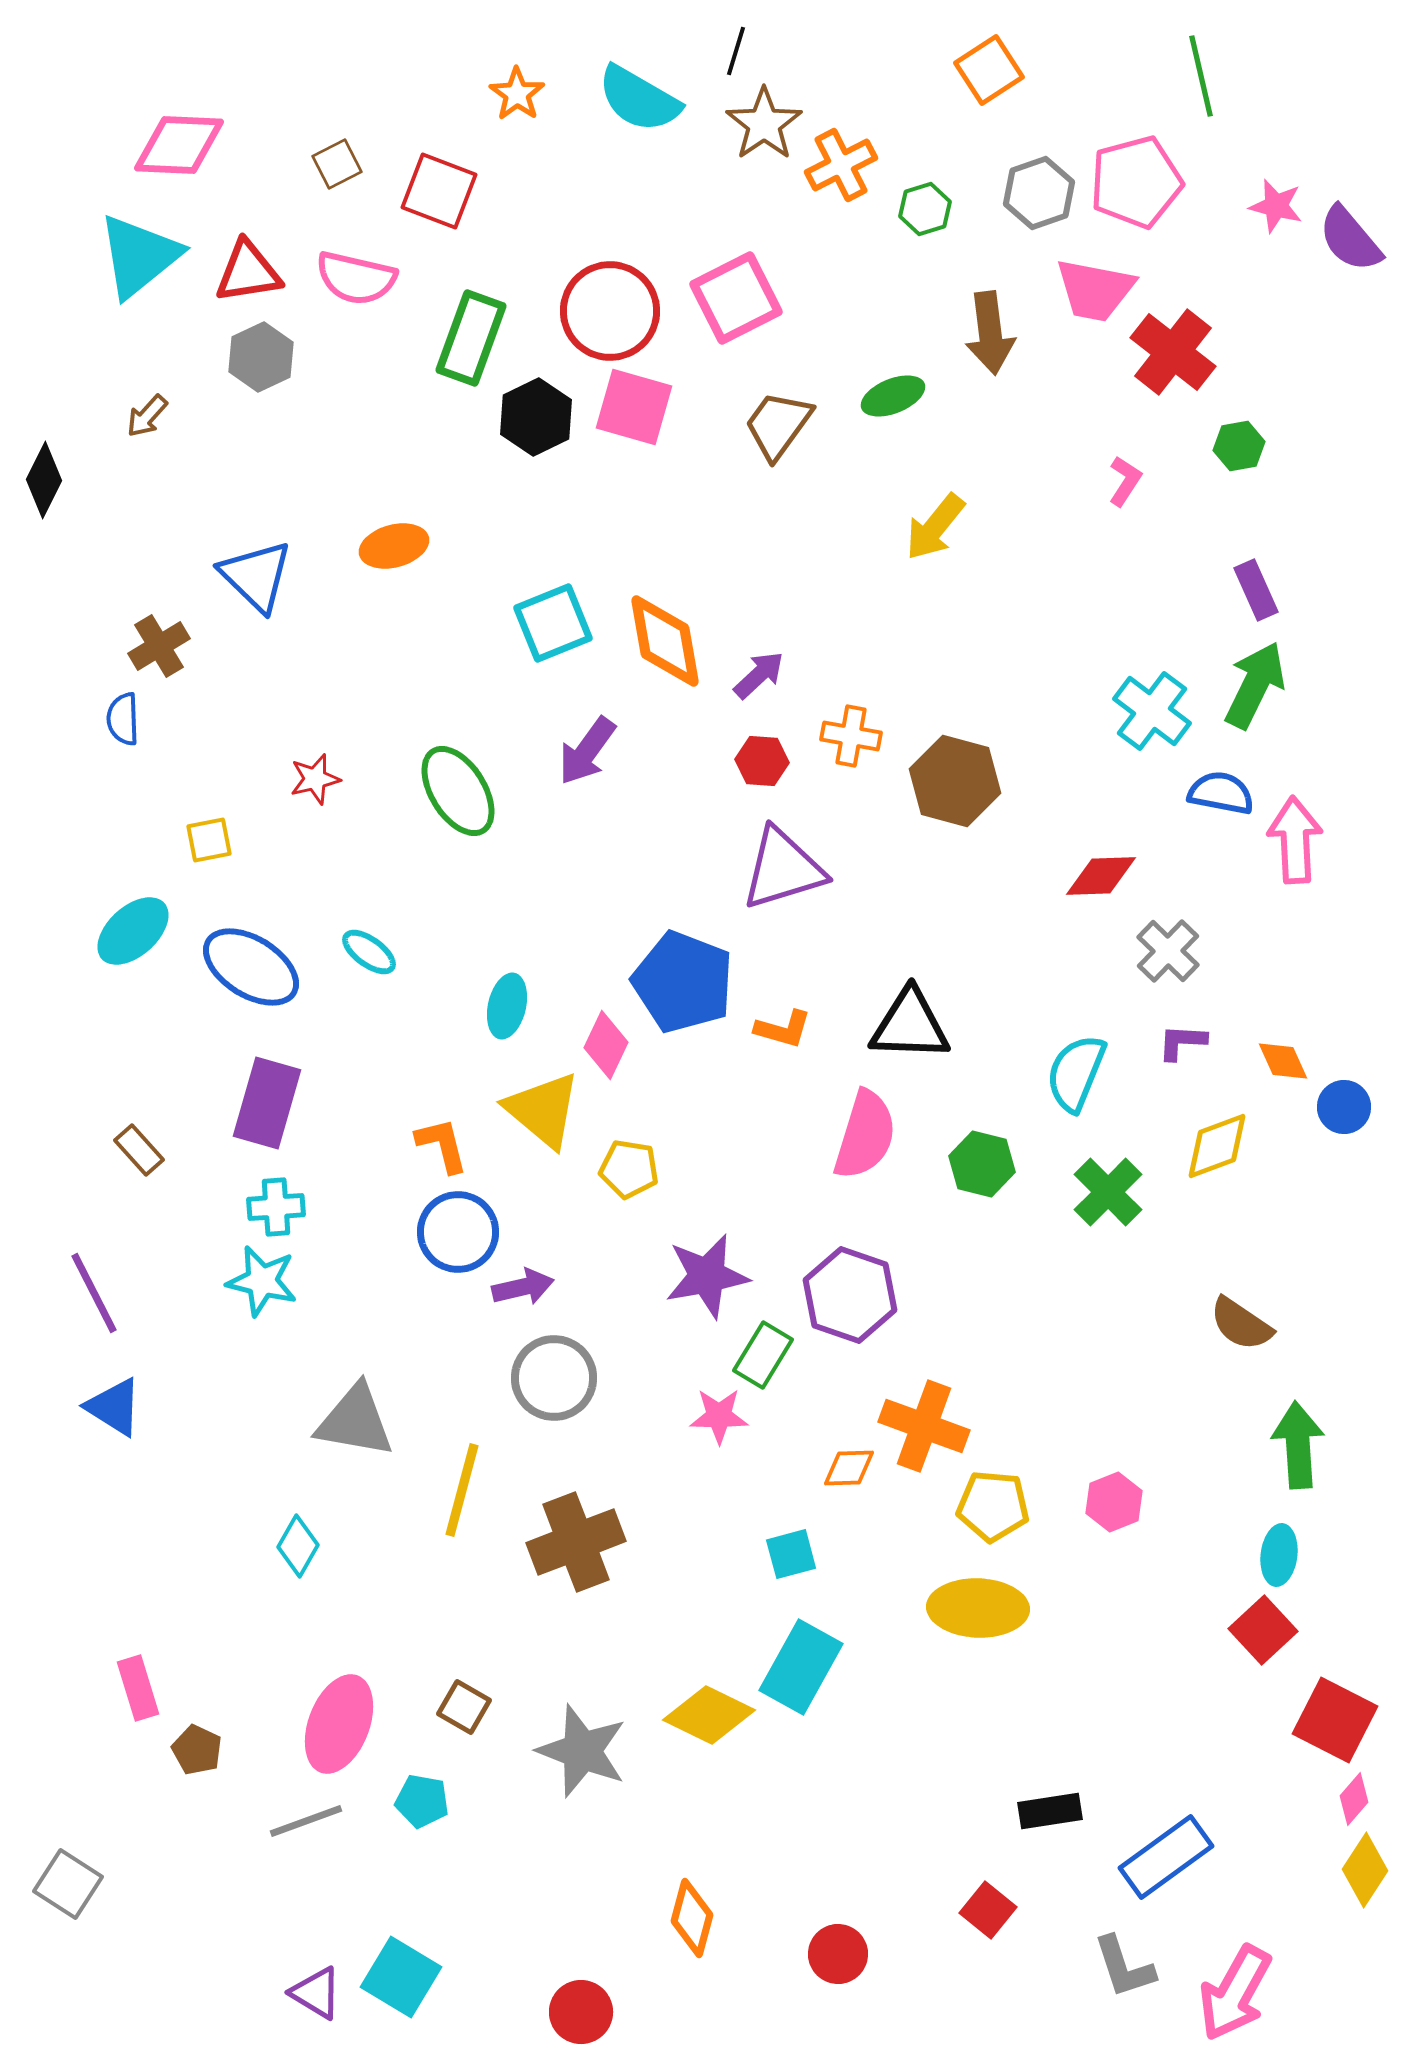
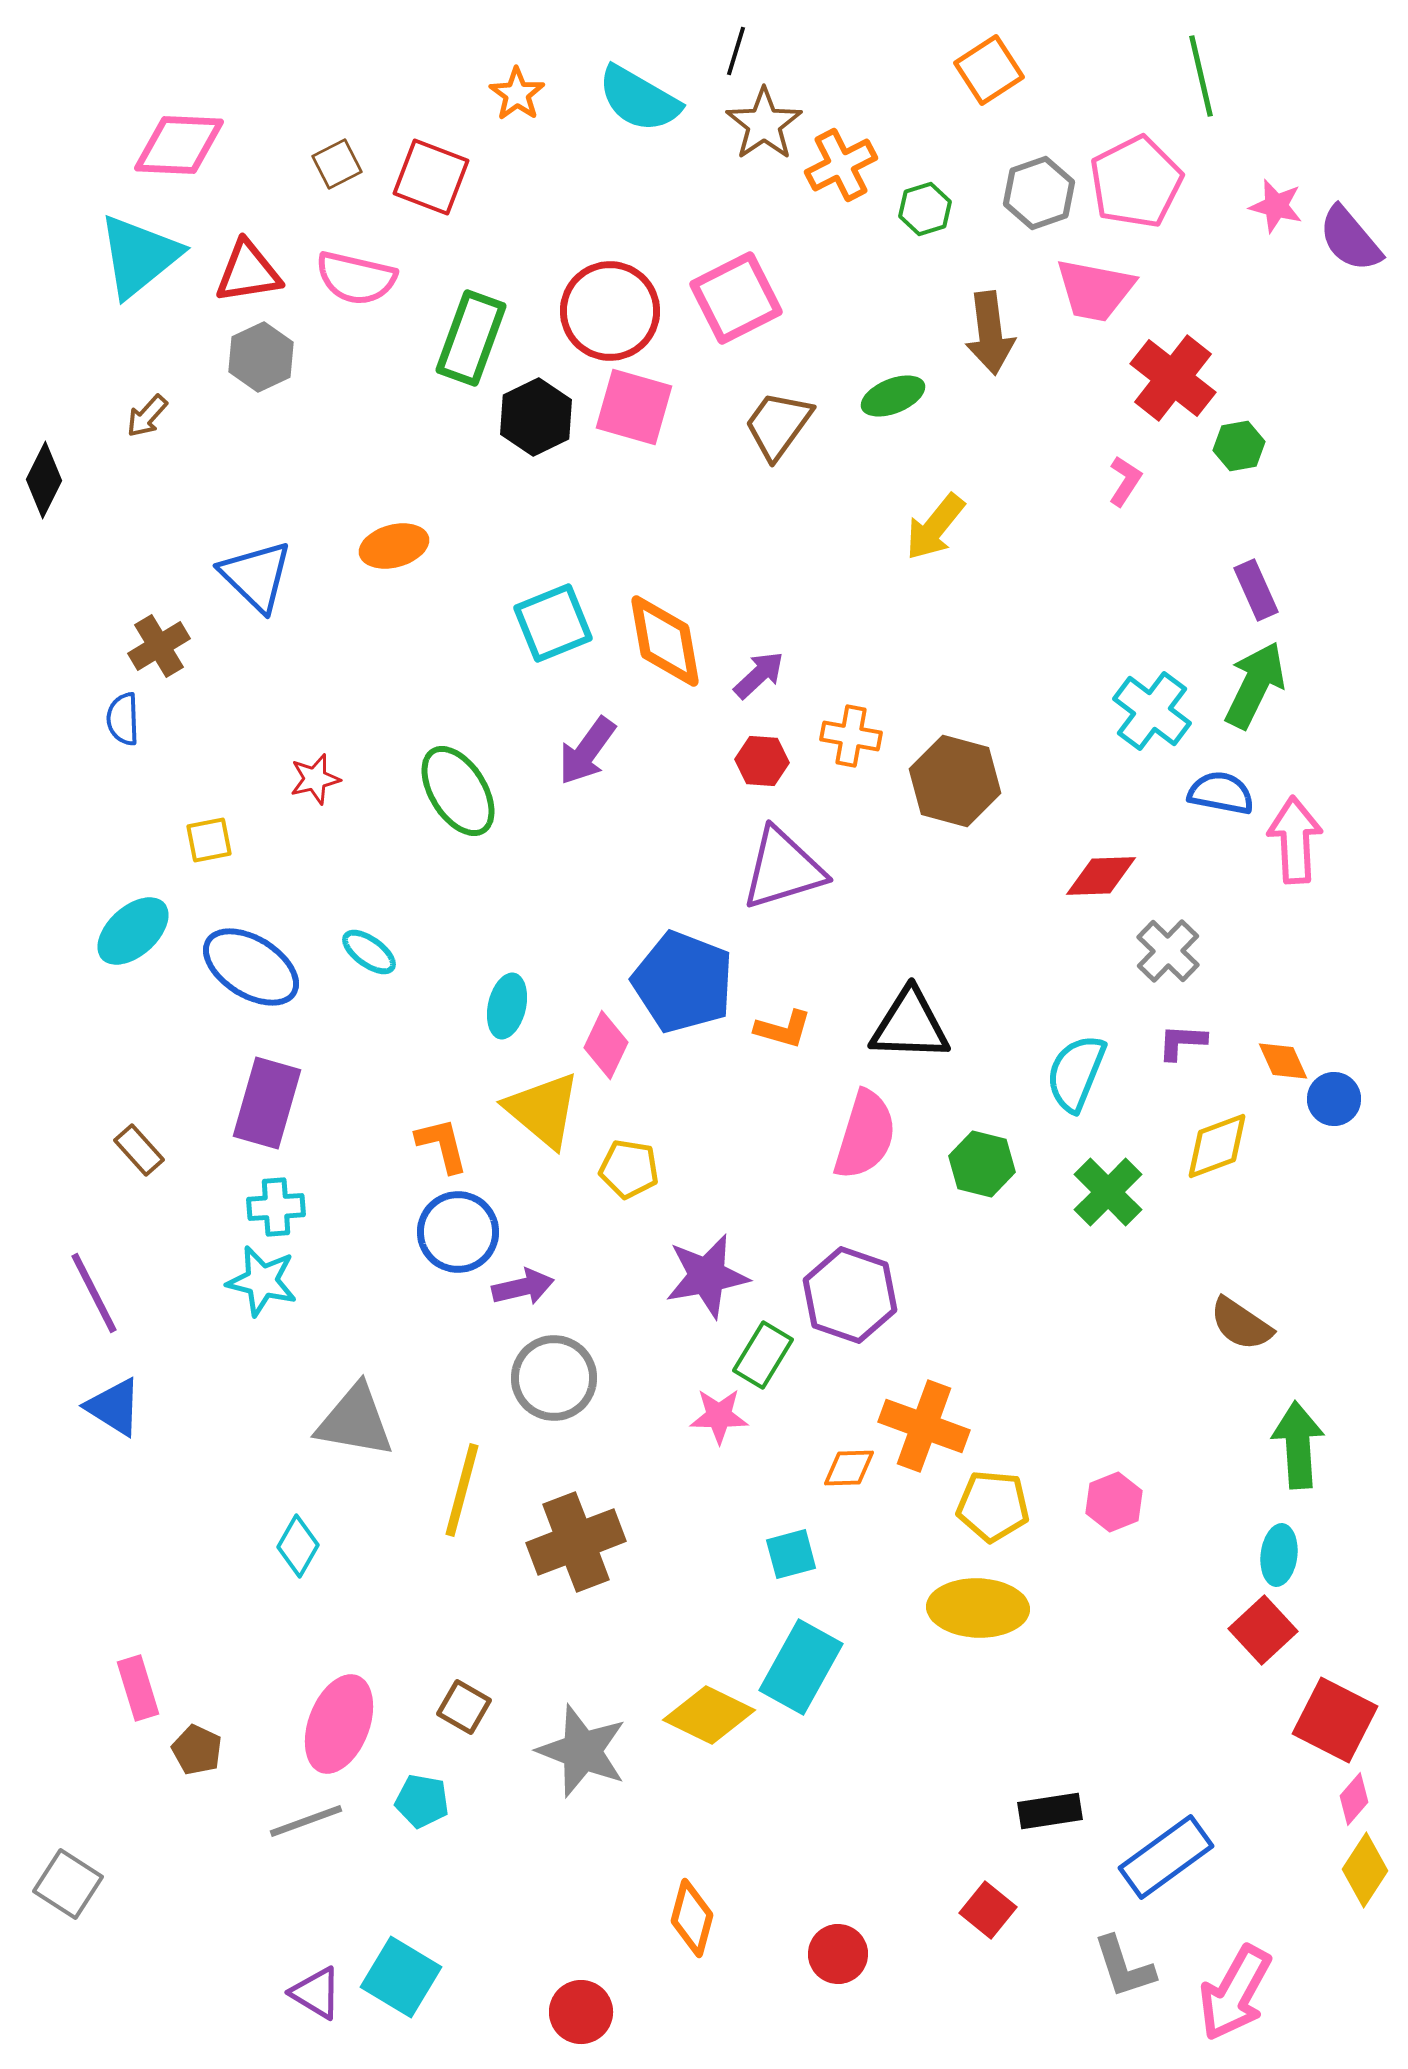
pink pentagon at (1136, 182): rotated 12 degrees counterclockwise
red square at (439, 191): moved 8 px left, 14 px up
red cross at (1173, 352): moved 26 px down
blue circle at (1344, 1107): moved 10 px left, 8 px up
